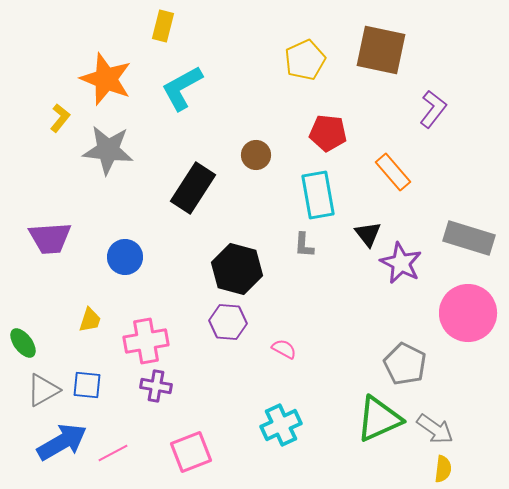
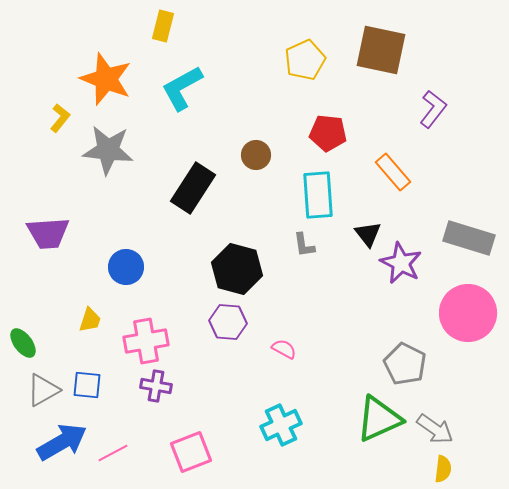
cyan rectangle: rotated 6 degrees clockwise
purple trapezoid: moved 2 px left, 5 px up
gray L-shape: rotated 12 degrees counterclockwise
blue circle: moved 1 px right, 10 px down
